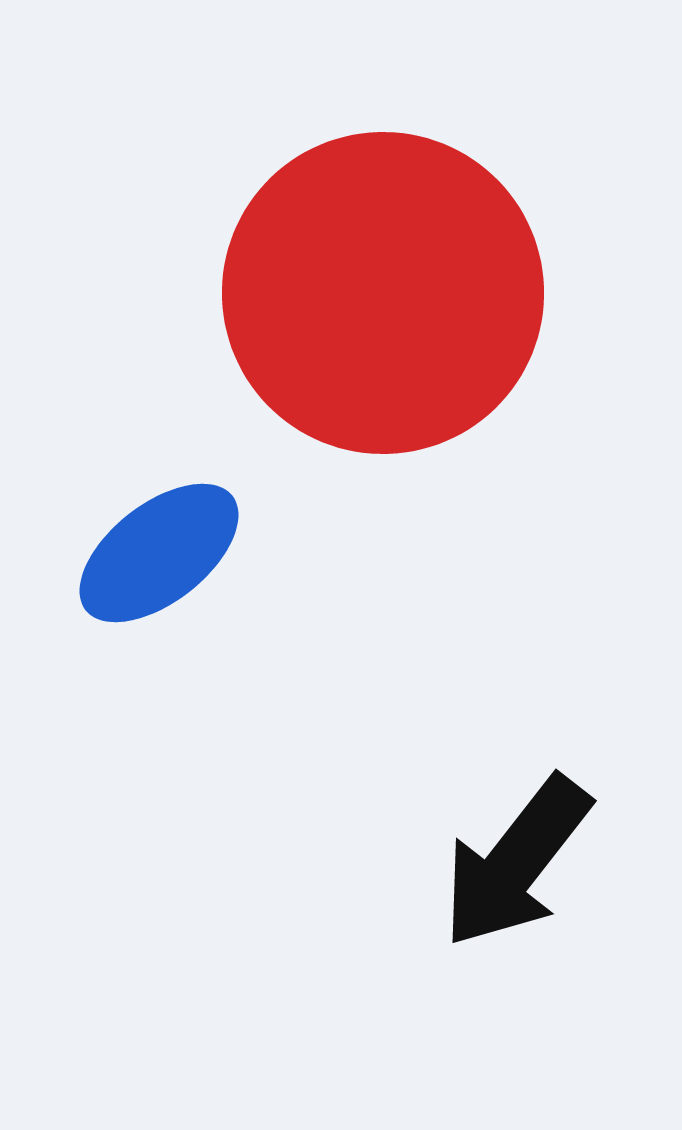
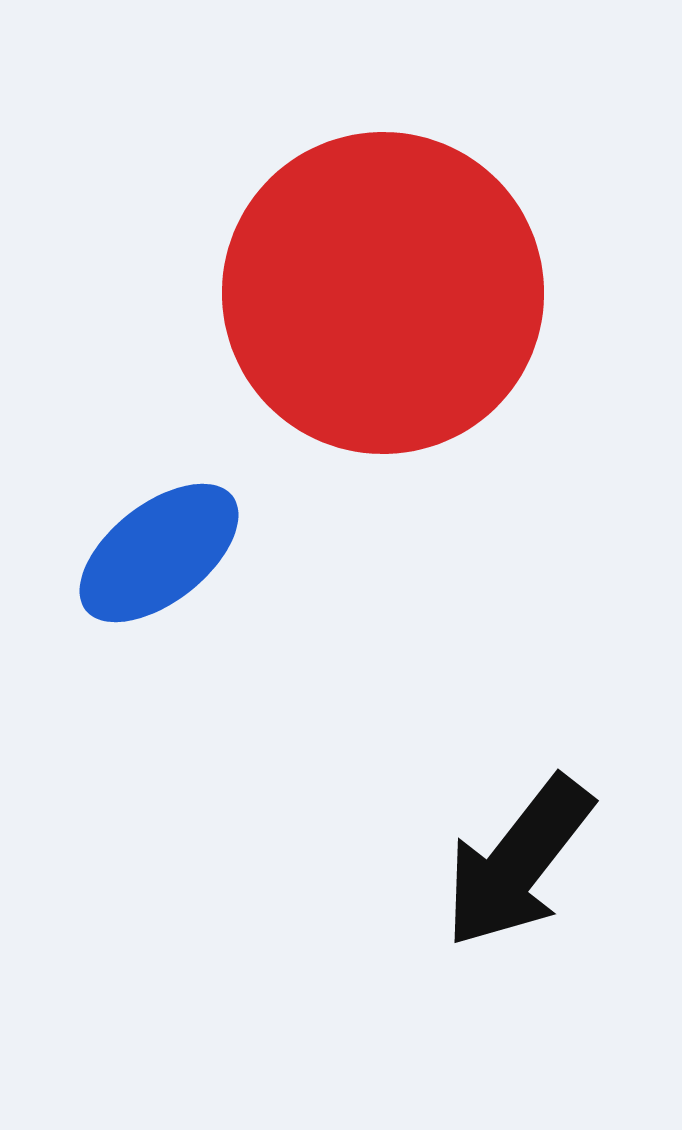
black arrow: moved 2 px right
